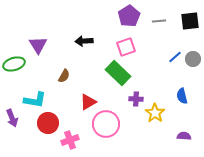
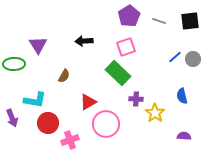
gray line: rotated 24 degrees clockwise
green ellipse: rotated 15 degrees clockwise
